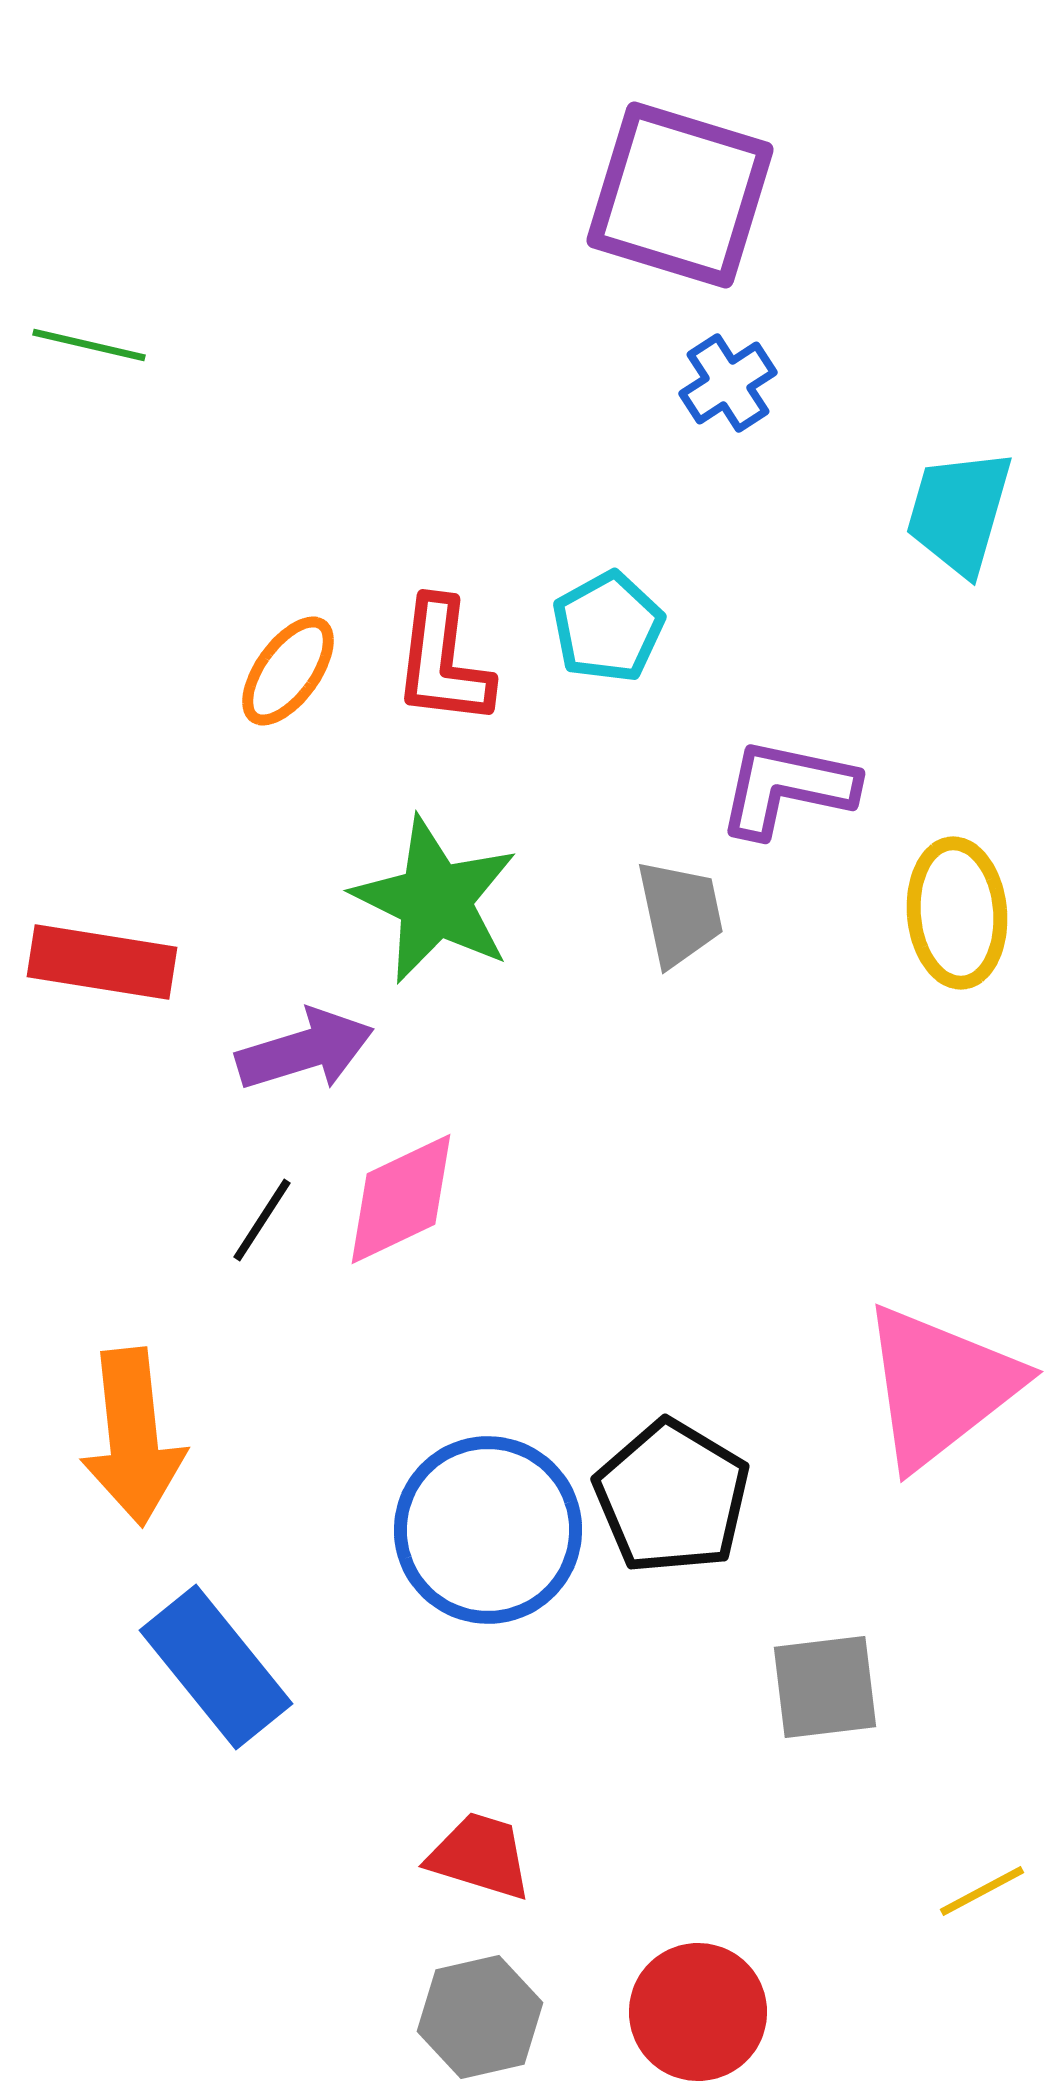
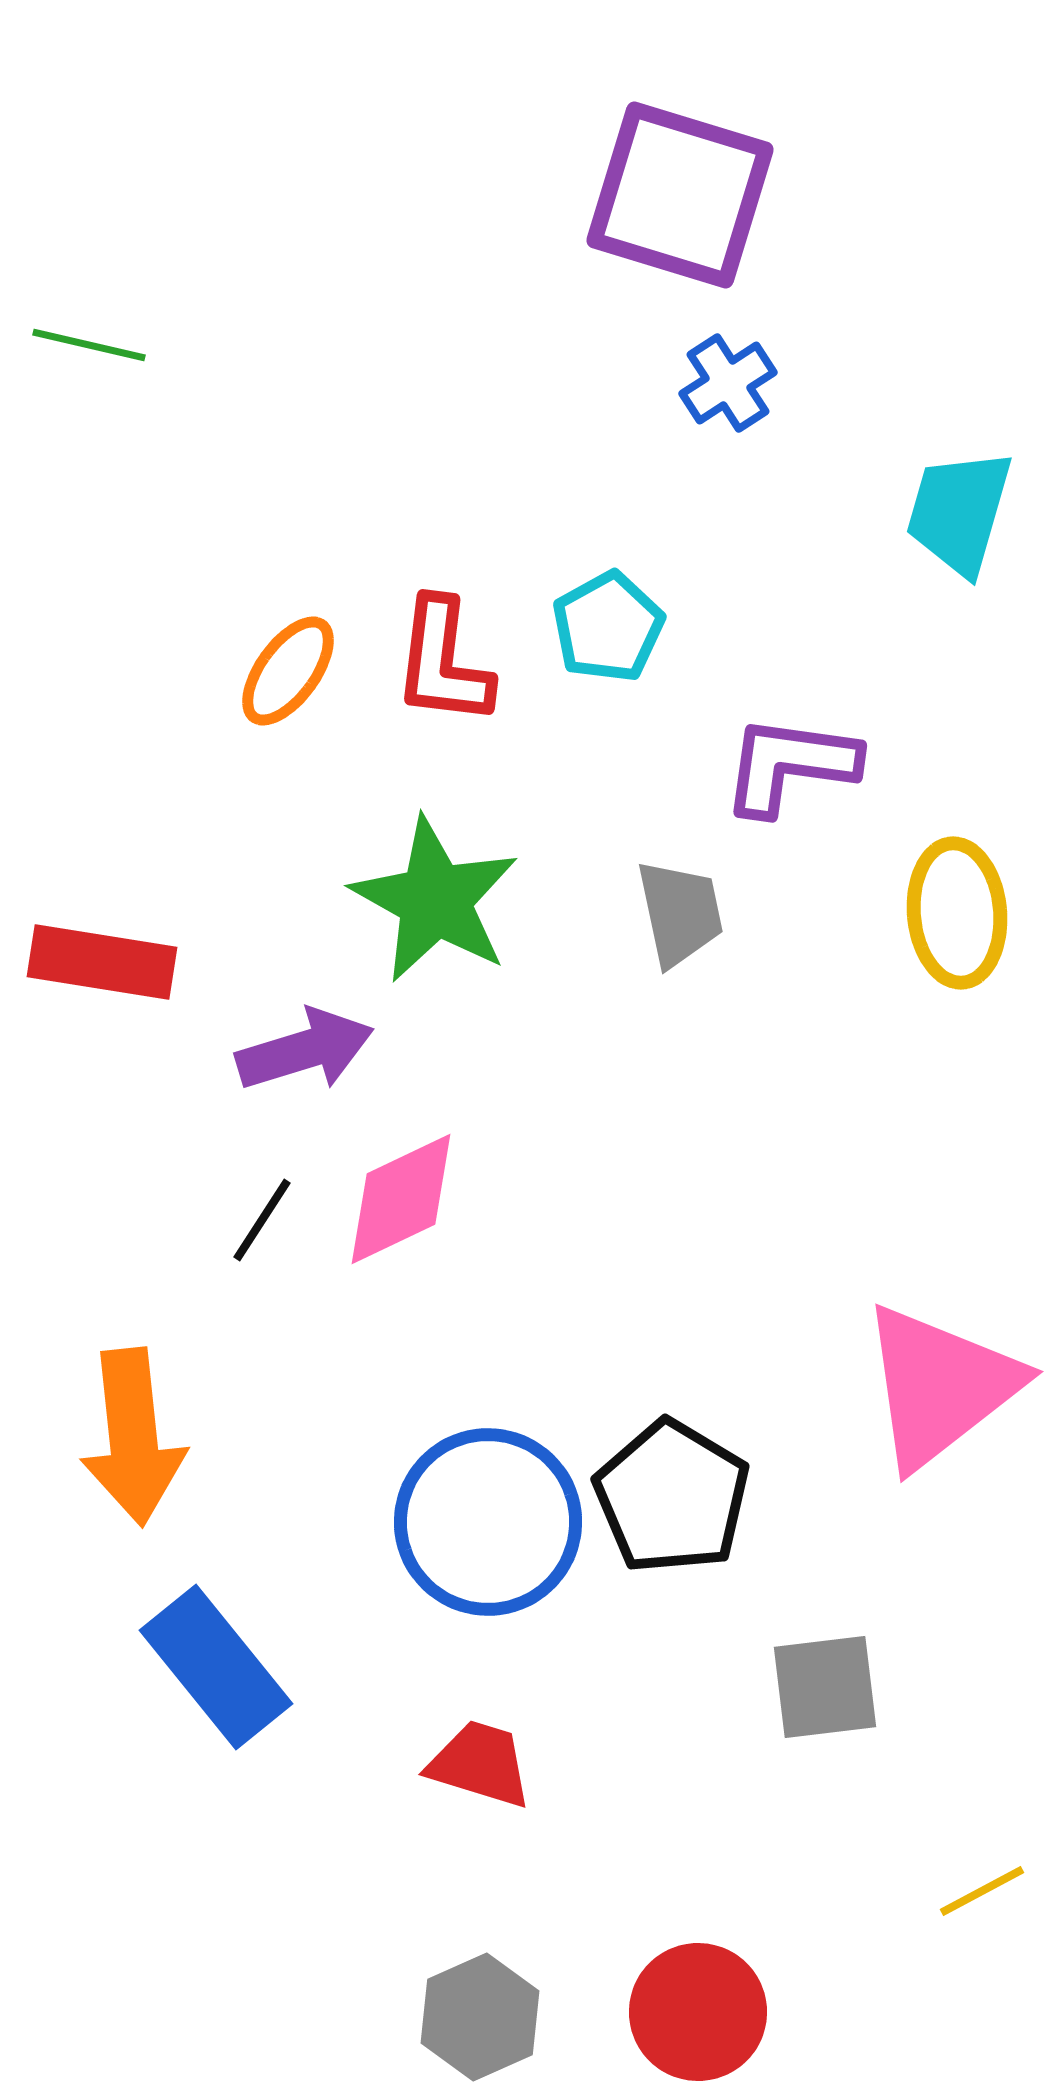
purple L-shape: moved 3 px right, 23 px up; rotated 4 degrees counterclockwise
green star: rotated 3 degrees clockwise
blue circle: moved 8 px up
red trapezoid: moved 92 px up
gray hexagon: rotated 11 degrees counterclockwise
